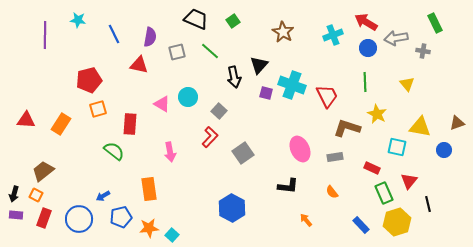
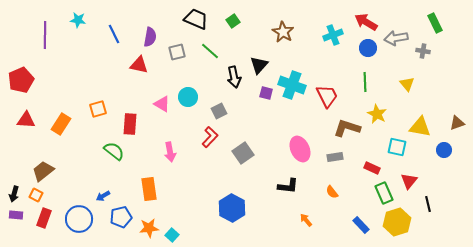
red pentagon at (89, 80): moved 68 px left; rotated 10 degrees counterclockwise
gray square at (219, 111): rotated 21 degrees clockwise
